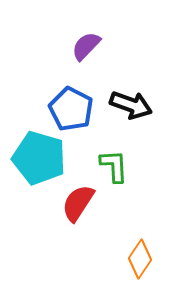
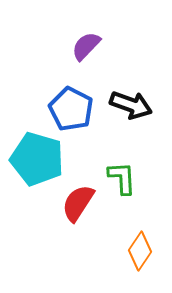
cyan pentagon: moved 2 px left, 1 px down
green L-shape: moved 8 px right, 12 px down
orange diamond: moved 8 px up
